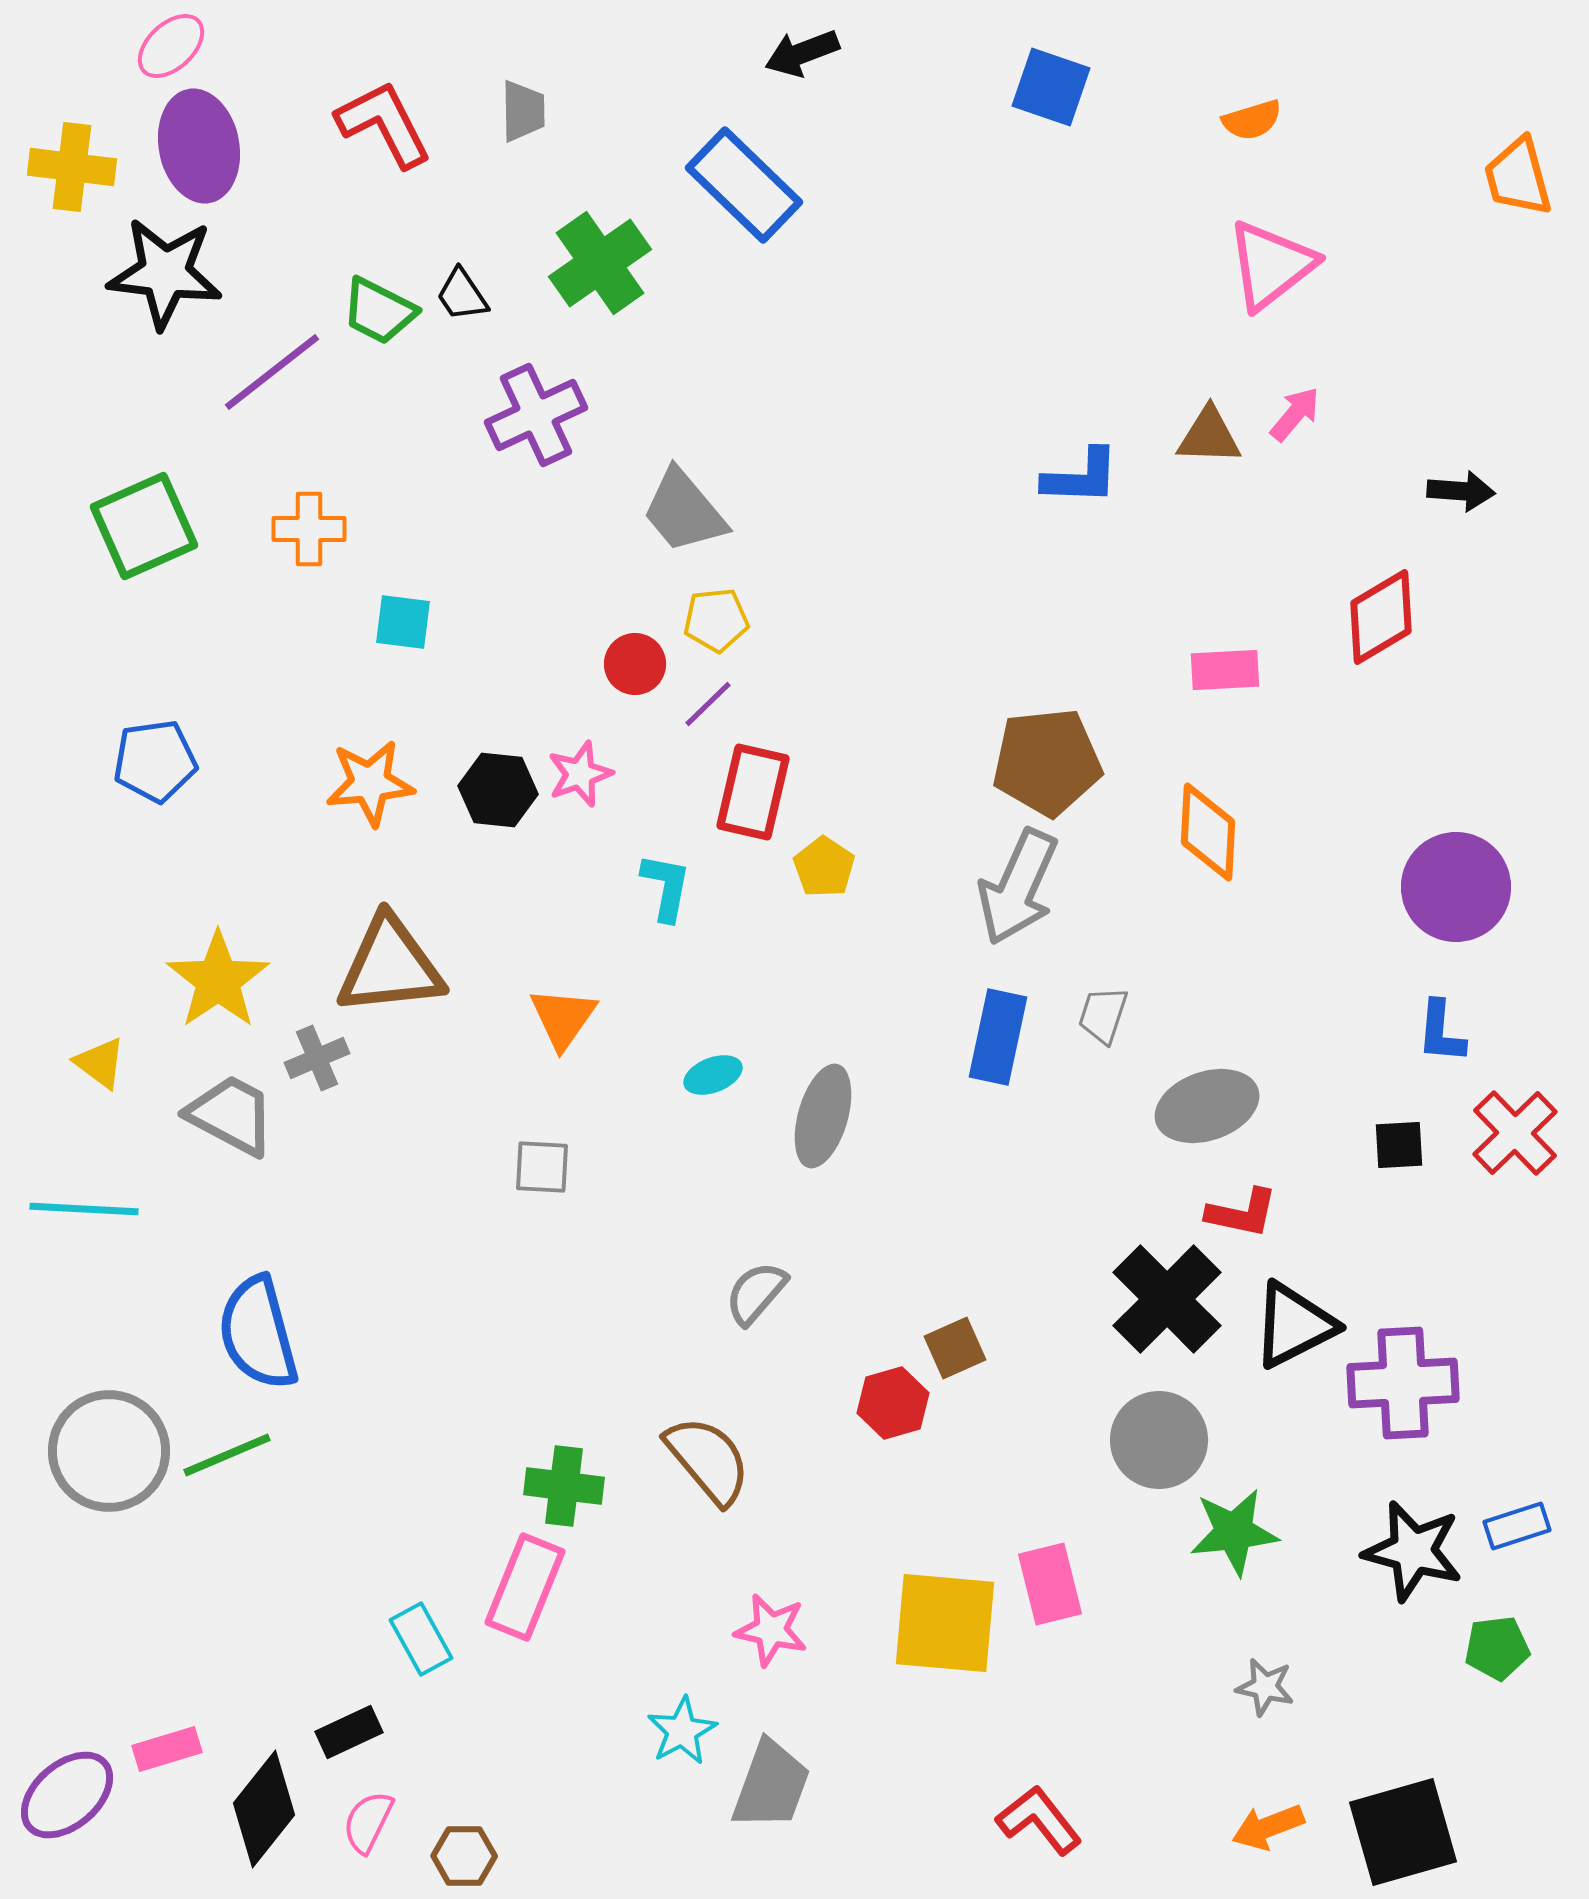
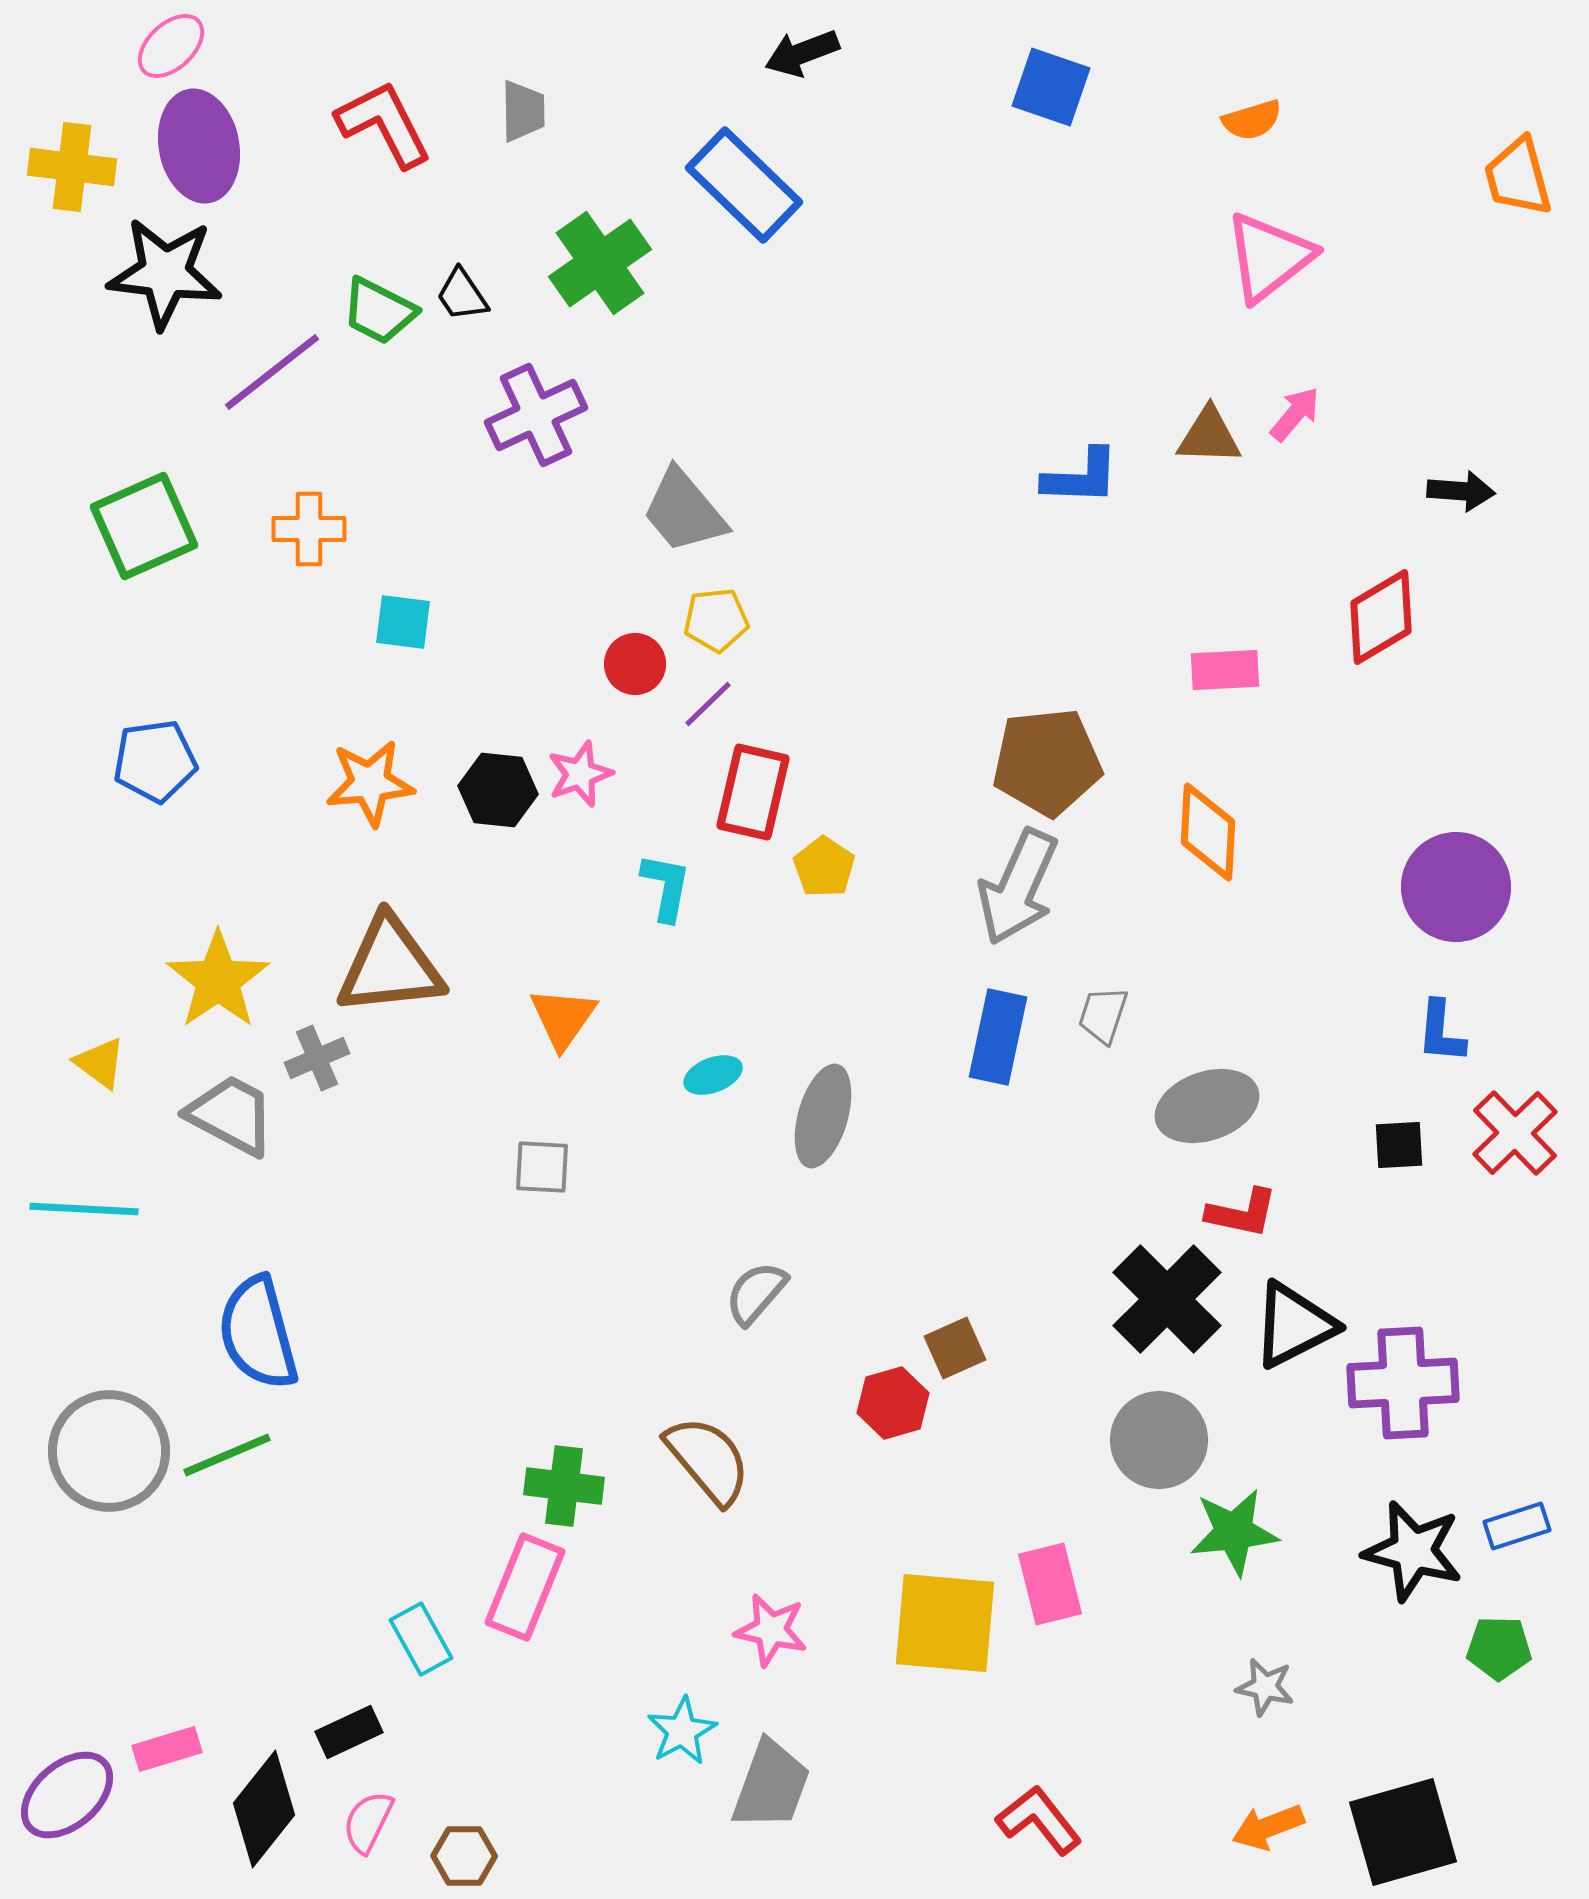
pink triangle at (1271, 265): moved 2 px left, 8 px up
green pentagon at (1497, 1648): moved 2 px right; rotated 8 degrees clockwise
